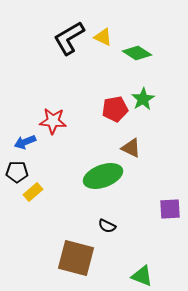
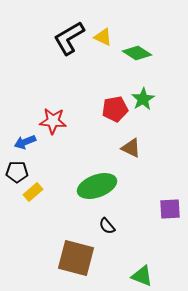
green ellipse: moved 6 px left, 10 px down
black semicircle: rotated 24 degrees clockwise
